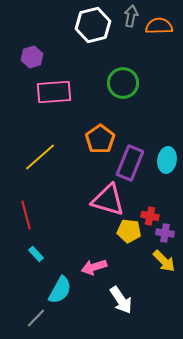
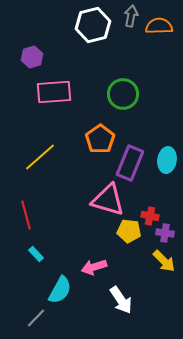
green circle: moved 11 px down
